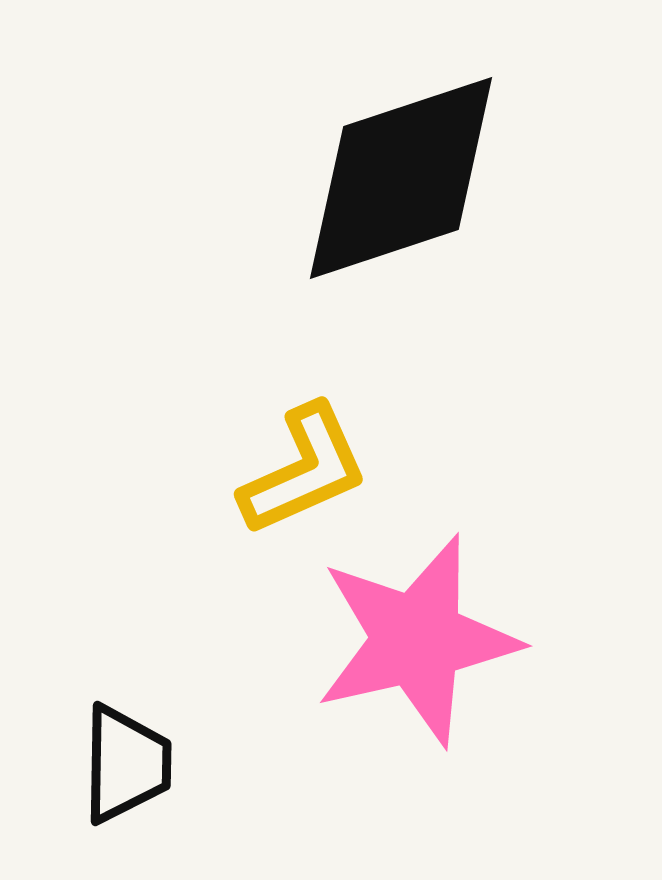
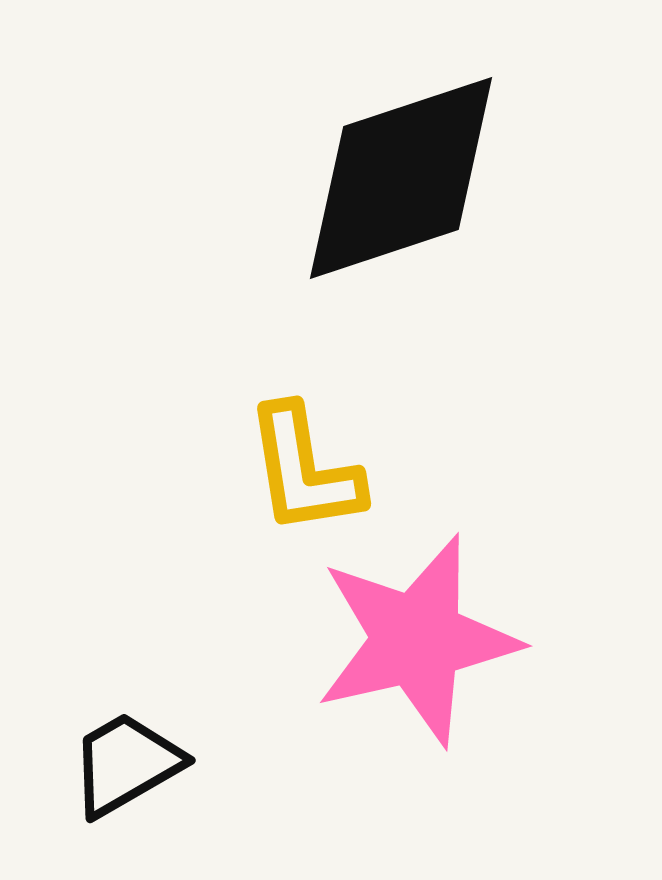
yellow L-shape: rotated 105 degrees clockwise
black trapezoid: rotated 121 degrees counterclockwise
